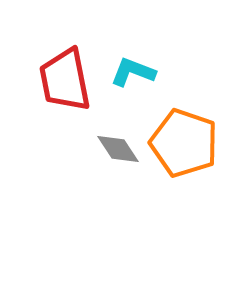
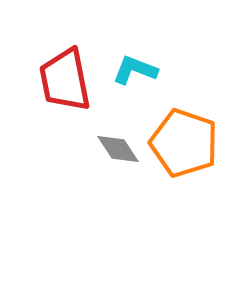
cyan L-shape: moved 2 px right, 2 px up
